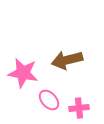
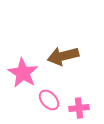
brown arrow: moved 4 px left, 4 px up
pink star: rotated 20 degrees clockwise
